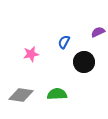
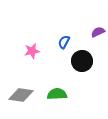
pink star: moved 1 px right, 3 px up
black circle: moved 2 px left, 1 px up
